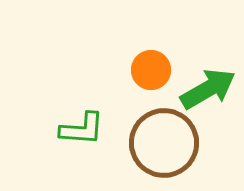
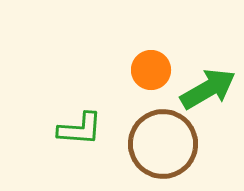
green L-shape: moved 2 px left
brown circle: moved 1 px left, 1 px down
